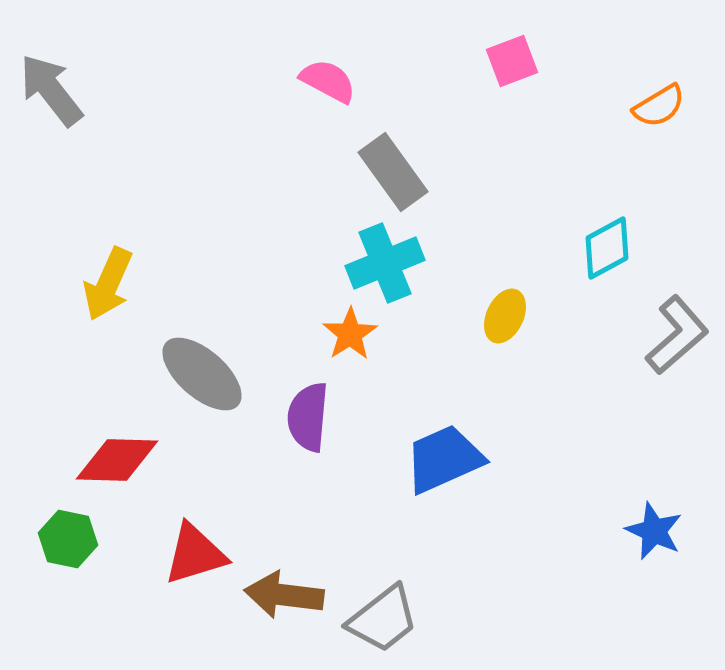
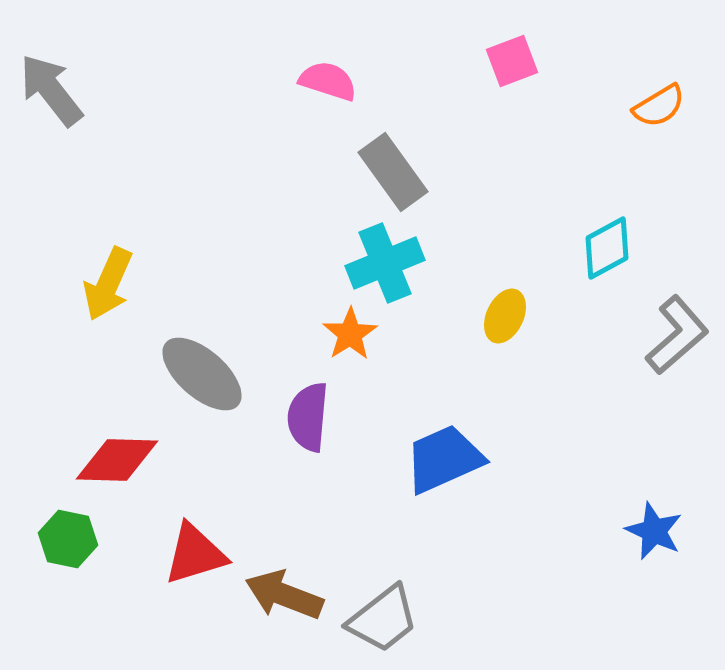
pink semicircle: rotated 10 degrees counterclockwise
brown arrow: rotated 14 degrees clockwise
